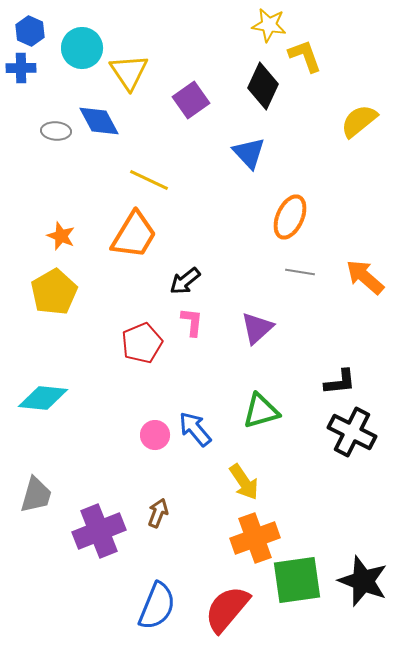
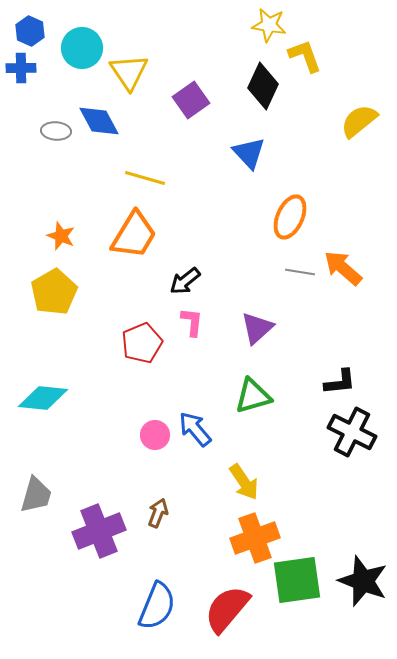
yellow line: moved 4 px left, 2 px up; rotated 9 degrees counterclockwise
orange arrow: moved 22 px left, 9 px up
green triangle: moved 8 px left, 15 px up
